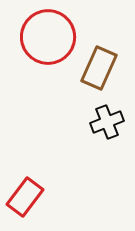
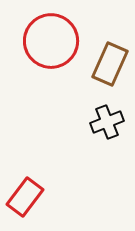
red circle: moved 3 px right, 4 px down
brown rectangle: moved 11 px right, 4 px up
